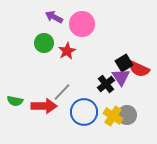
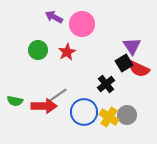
green circle: moved 6 px left, 7 px down
red star: moved 1 px down
purple triangle: moved 11 px right, 31 px up
gray line: moved 4 px left, 3 px down; rotated 12 degrees clockwise
yellow cross: moved 4 px left, 1 px down
